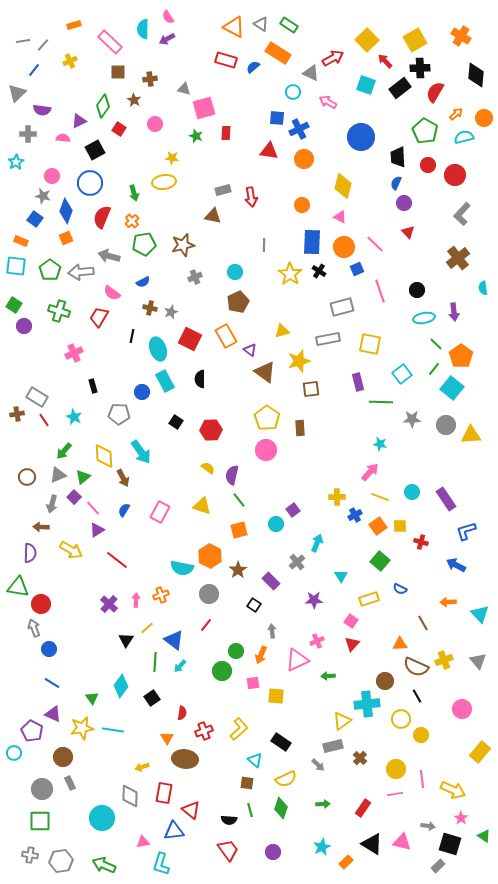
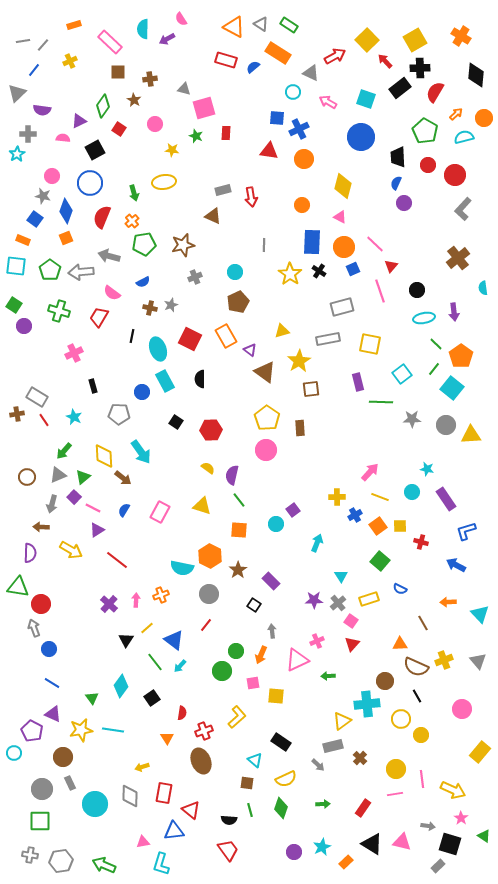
pink semicircle at (168, 17): moved 13 px right, 2 px down
red arrow at (333, 58): moved 2 px right, 2 px up
cyan square at (366, 85): moved 14 px down
yellow star at (172, 158): moved 8 px up
cyan star at (16, 162): moved 1 px right, 8 px up
gray L-shape at (462, 214): moved 1 px right, 5 px up
brown triangle at (213, 216): rotated 12 degrees clockwise
red triangle at (408, 232): moved 17 px left, 34 px down; rotated 24 degrees clockwise
orange rectangle at (21, 241): moved 2 px right, 1 px up
blue square at (357, 269): moved 4 px left
gray star at (171, 312): moved 7 px up
yellow star at (299, 361): rotated 15 degrees counterclockwise
cyan star at (380, 444): moved 47 px right, 25 px down
brown arrow at (123, 478): rotated 24 degrees counterclockwise
pink line at (93, 508): rotated 21 degrees counterclockwise
orange square at (239, 530): rotated 18 degrees clockwise
gray cross at (297, 562): moved 41 px right, 41 px down
green line at (155, 662): rotated 42 degrees counterclockwise
yellow star at (82, 728): moved 1 px left, 2 px down
yellow L-shape at (239, 729): moved 2 px left, 12 px up
brown ellipse at (185, 759): moved 16 px right, 2 px down; rotated 60 degrees clockwise
cyan circle at (102, 818): moved 7 px left, 14 px up
purple circle at (273, 852): moved 21 px right
